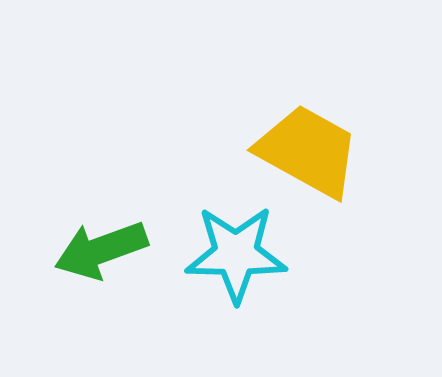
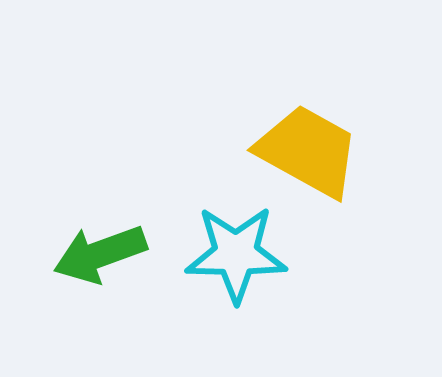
green arrow: moved 1 px left, 4 px down
